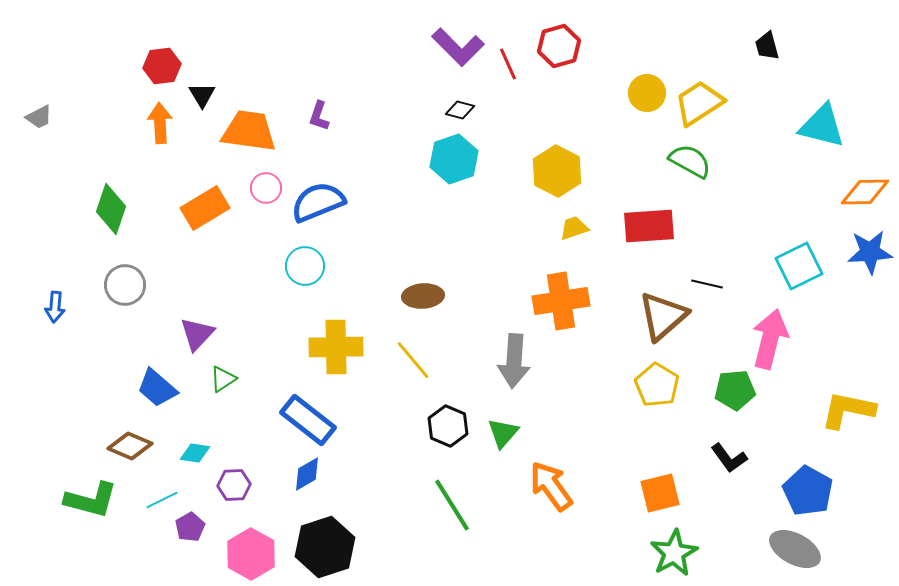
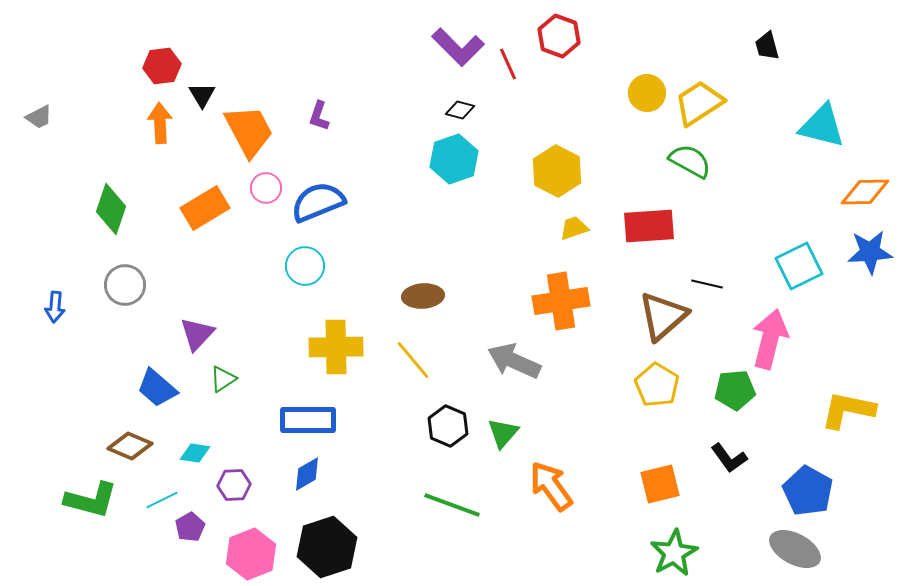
red hexagon at (559, 46): moved 10 px up; rotated 24 degrees counterclockwise
orange trapezoid at (249, 131): rotated 54 degrees clockwise
gray arrow at (514, 361): rotated 110 degrees clockwise
blue rectangle at (308, 420): rotated 38 degrees counterclockwise
orange square at (660, 493): moved 9 px up
green line at (452, 505): rotated 38 degrees counterclockwise
black hexagon at (325, 547): moved 2 px right
pink hexagon at (251, 554): rotated 9 degrees clockwise
